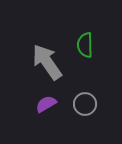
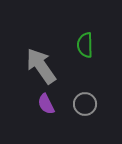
gray arrow: moved 6 px left, 4 px down
purple semicircle: rotated 85 degrees counterclockwise
